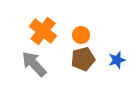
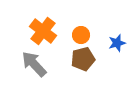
blue star: moved 17 px up
